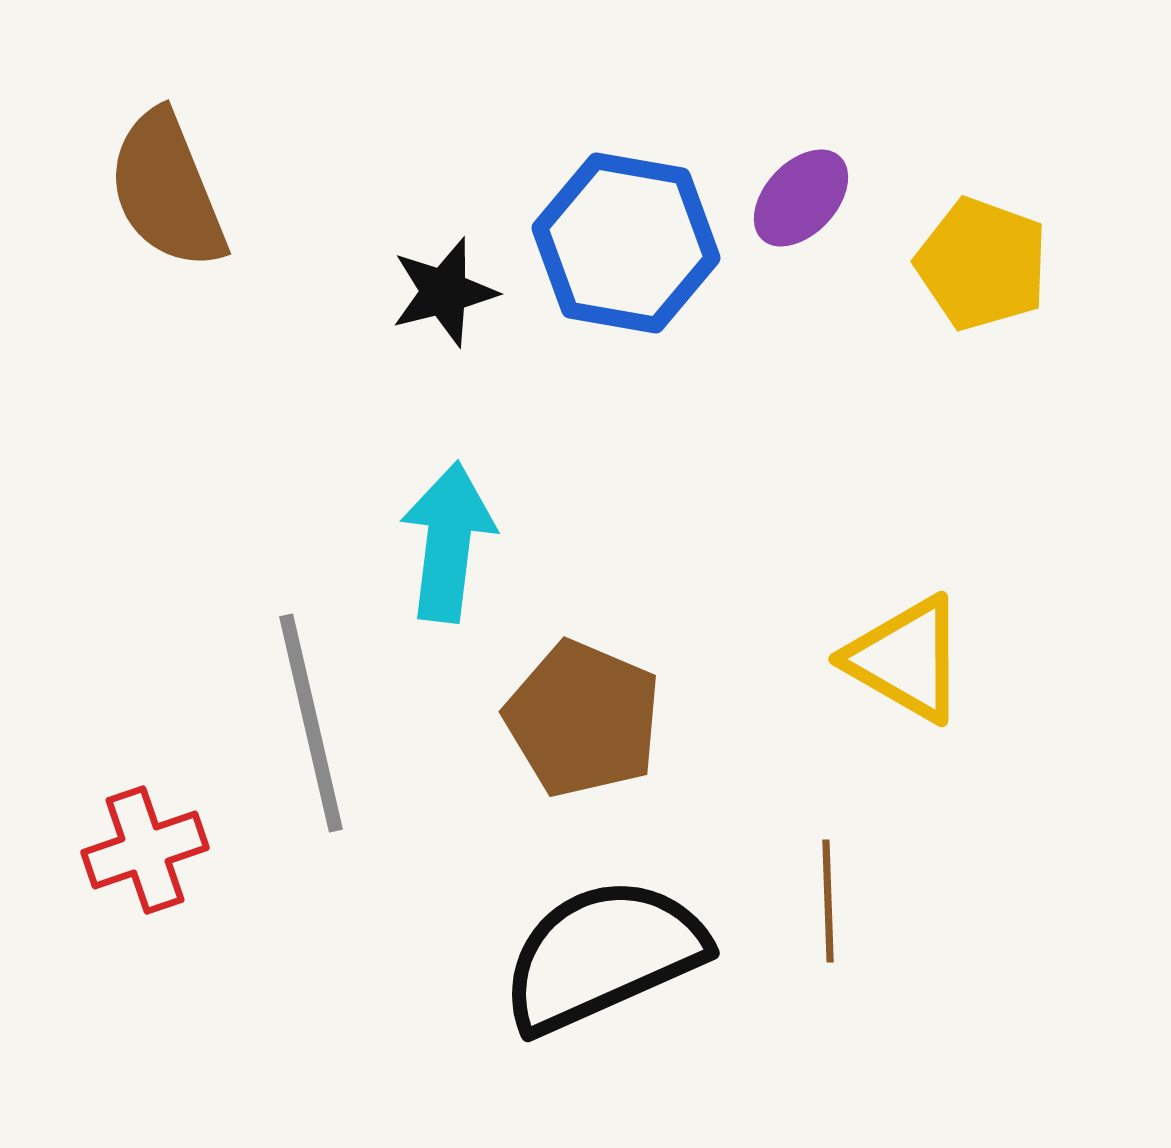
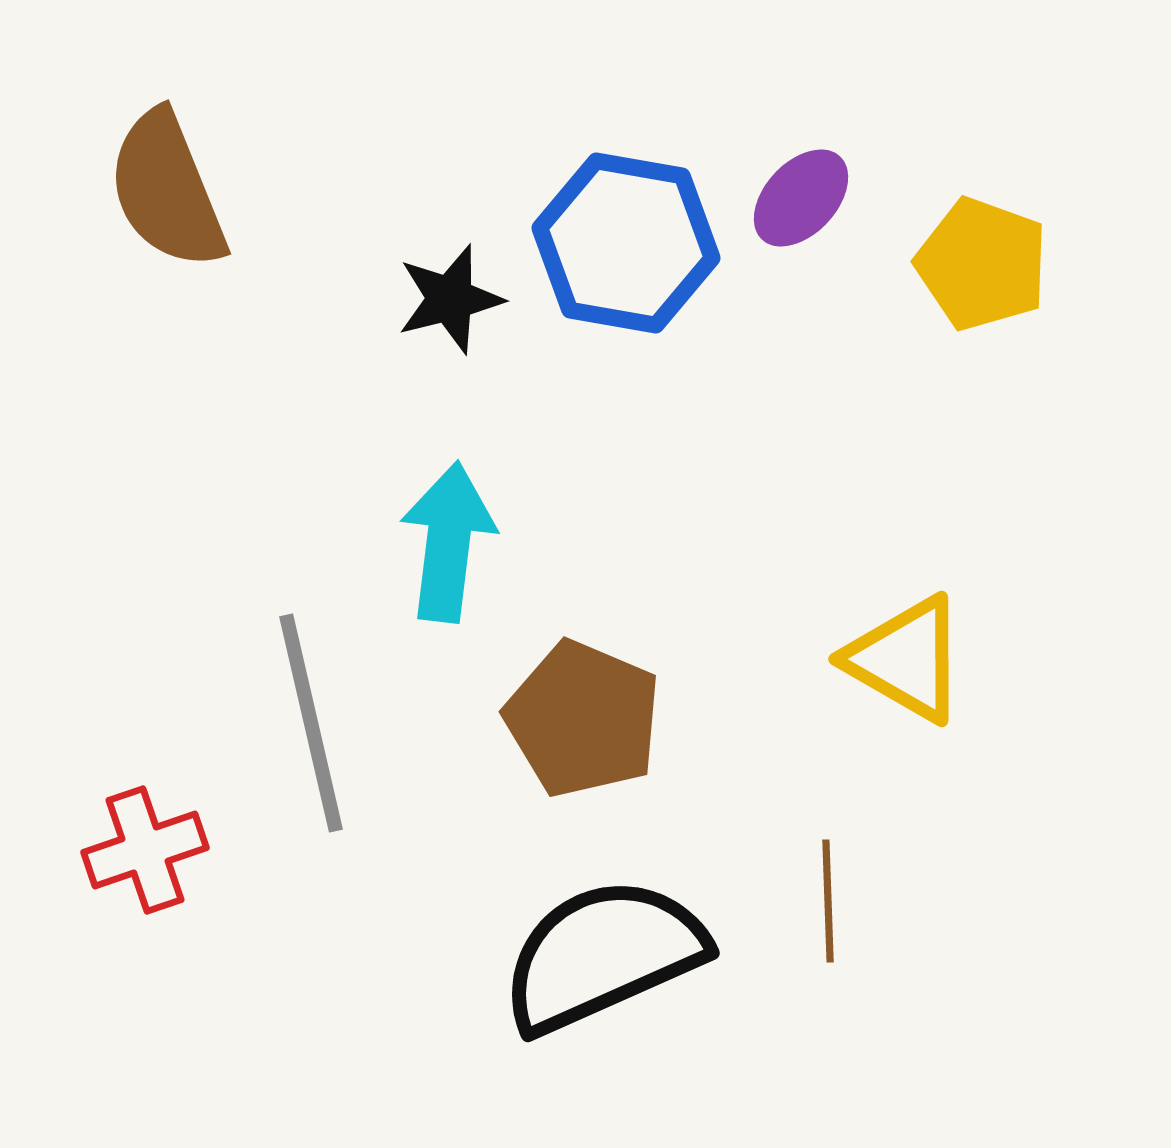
black star: moved 6 px right, 7 px down
